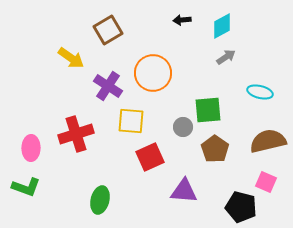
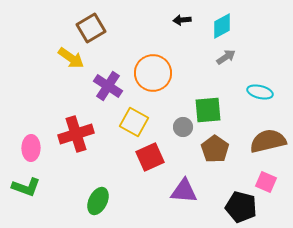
brown square: moved 17 px left, 2 px up
yellow square: moved 3 px right, 1 px down; rotated 24 degrees clockwise
green ellipse: moved 2 px left, 1 px down; rotated 12 degrees clockwise
